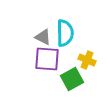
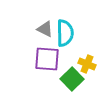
gray triangle: moved 2 px right, 8 px up
yellow cross: moved 4 px down
green square: rotated 15 degrees counterclockwise
